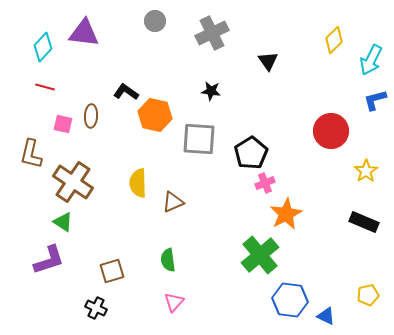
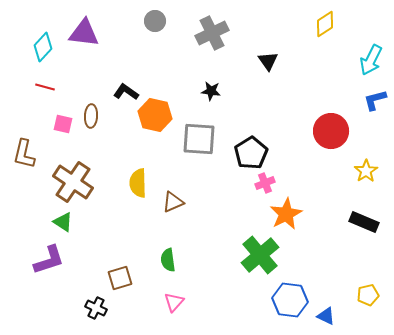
yellow diamond: moved 9 px left, 16 px up; rotated 12 degrees clockwise
brown L-shape: moved 7 px left
brown square: moved 8 px right, 7 px down
